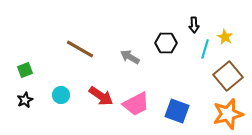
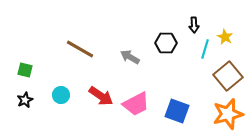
green square: rotated 35 degrees clockwise
